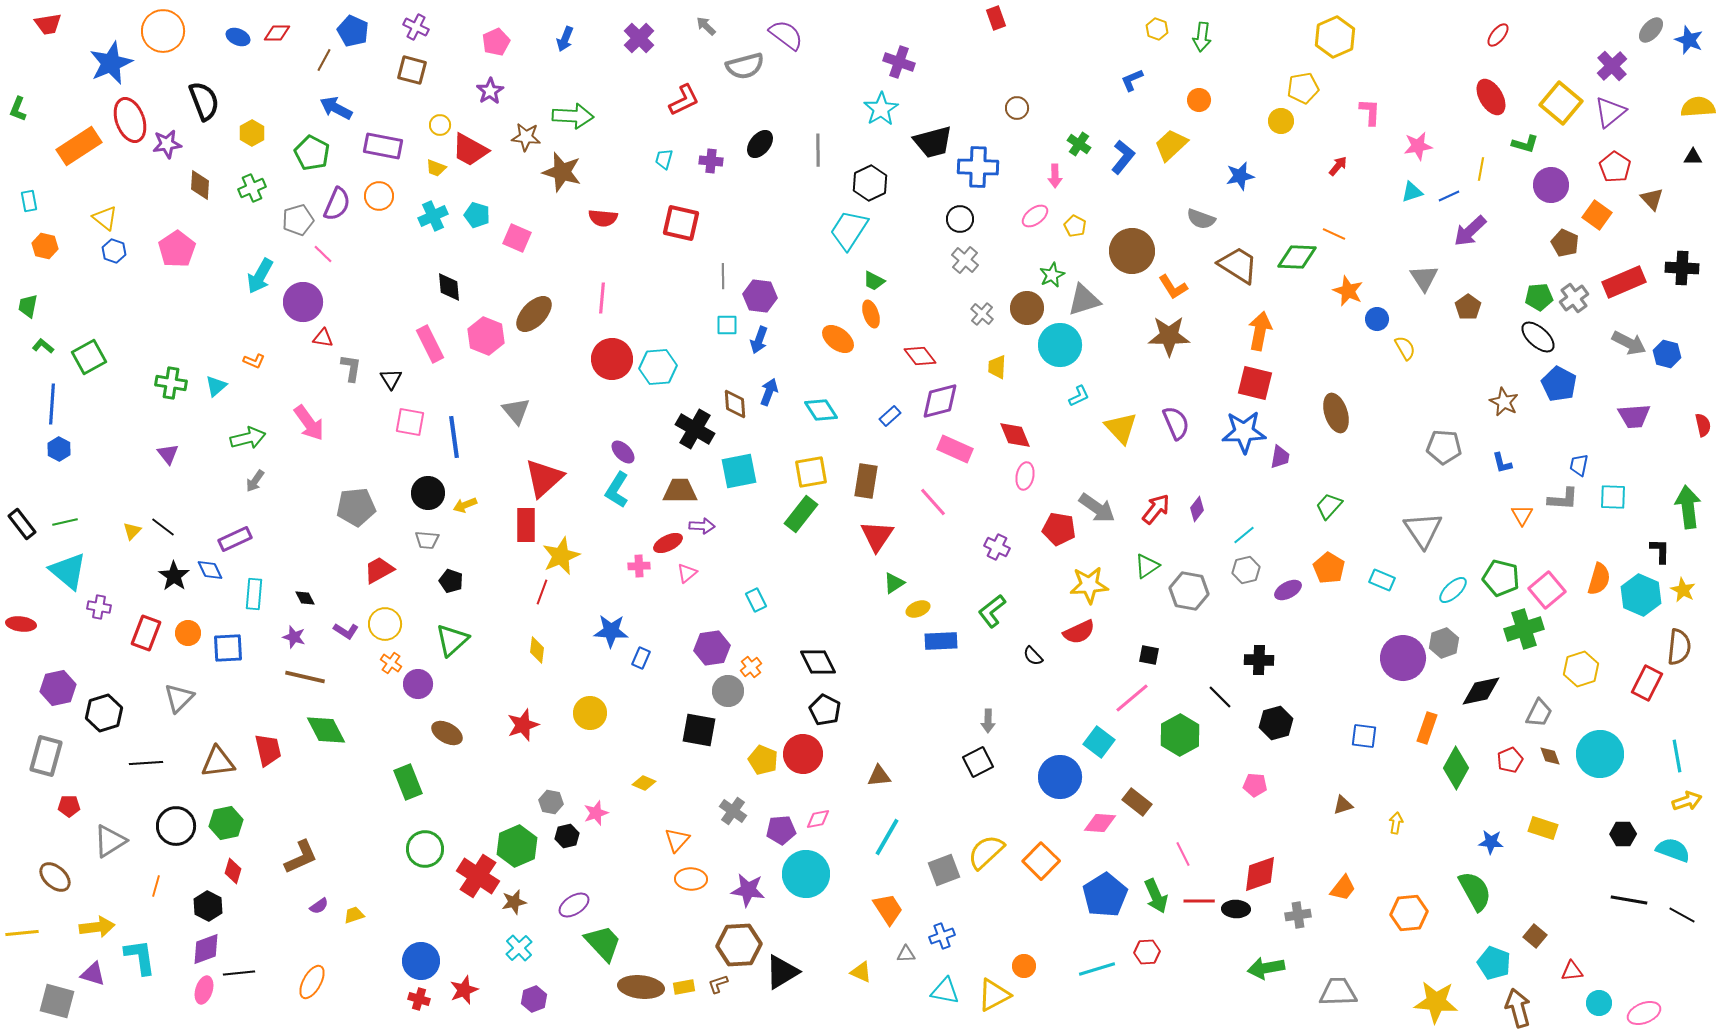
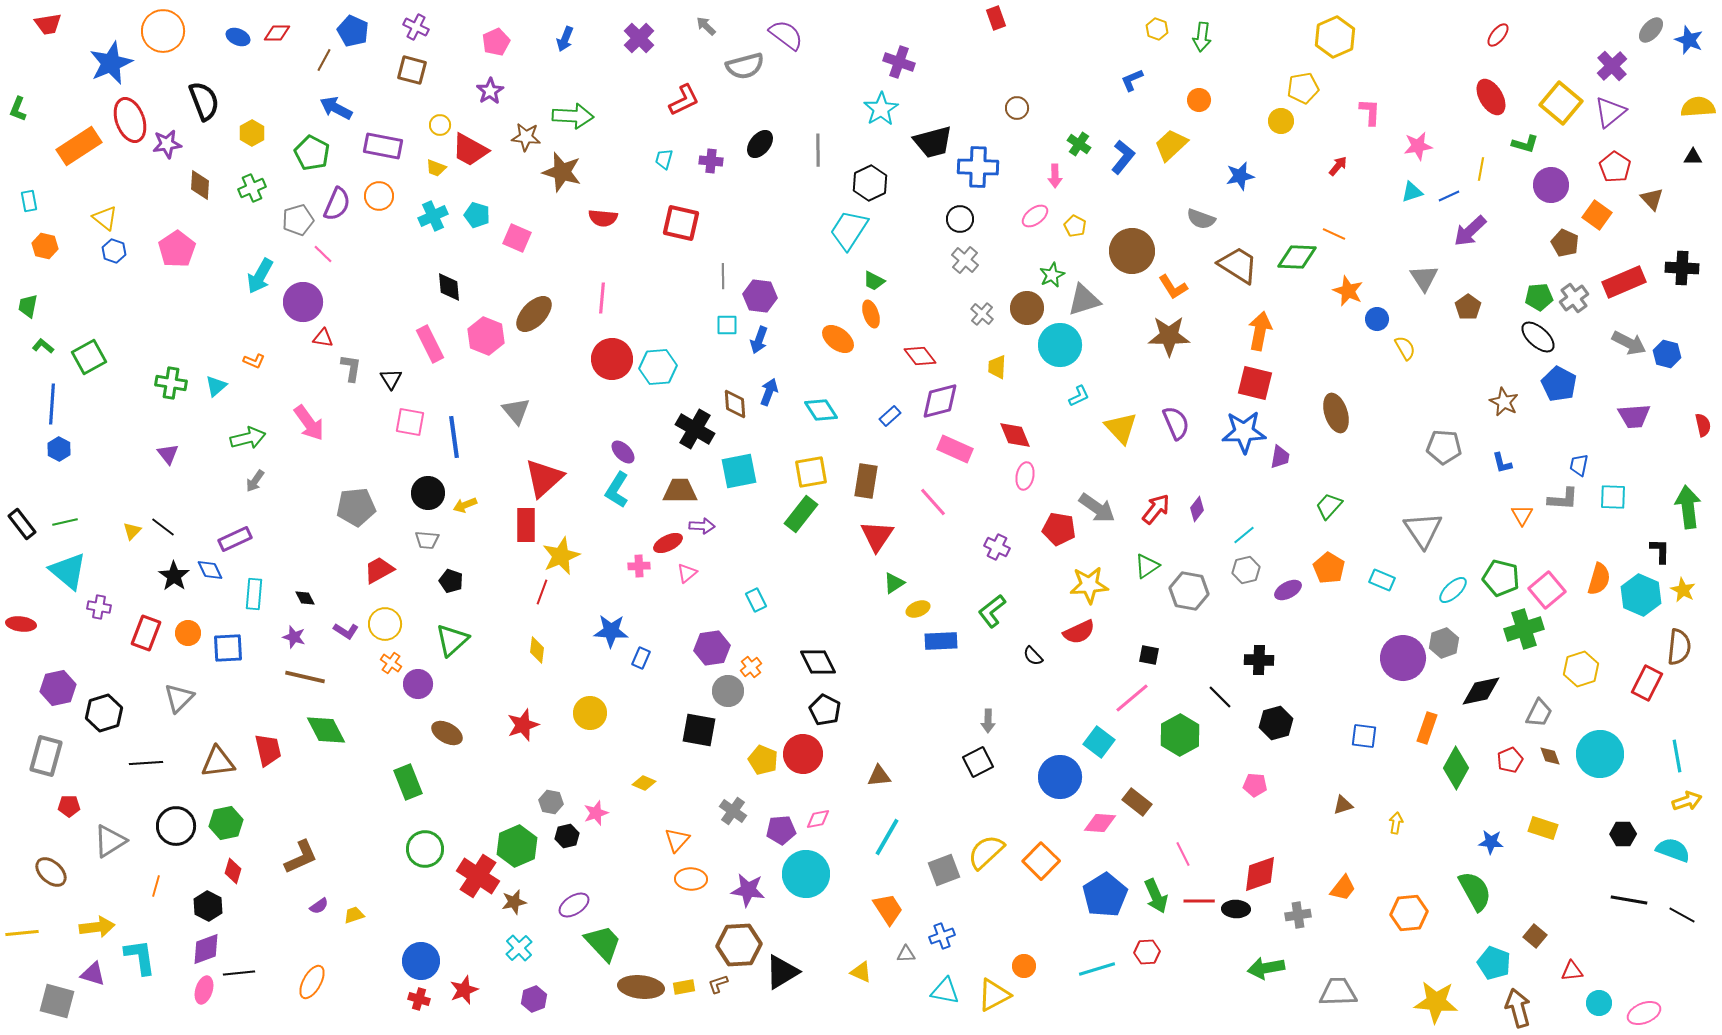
brown ellipse at (55, 877): moved 4 px left, 5 px up
